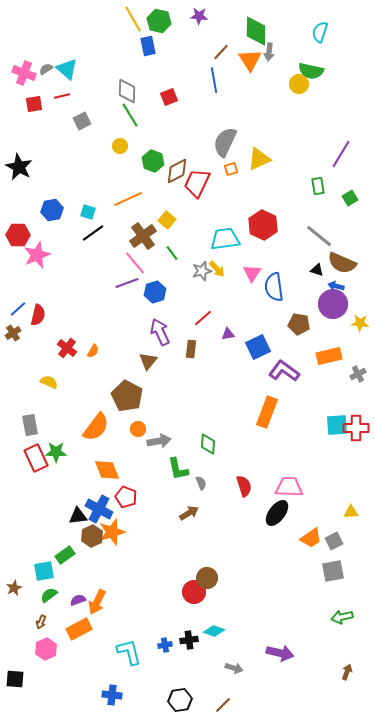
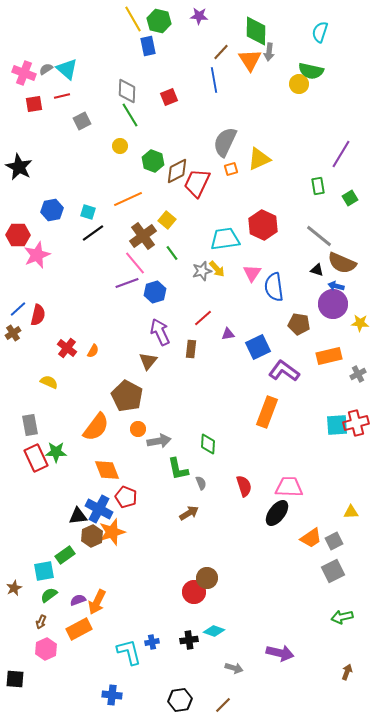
red cross at (356, 428): moved 5 px up; rotated 15 degrees counterclockwise
gray square at (333, 571): rotated 15 degrees counterclockwise
blue cross at (165, 645): moved 13 px left, 3 px up
